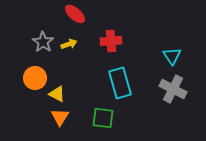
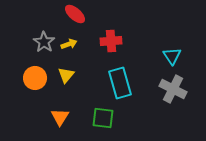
gray star: moved 1 px right
yellow triangle: moved 9 px right, 19 px up; rotated 42 degrees clockwise
